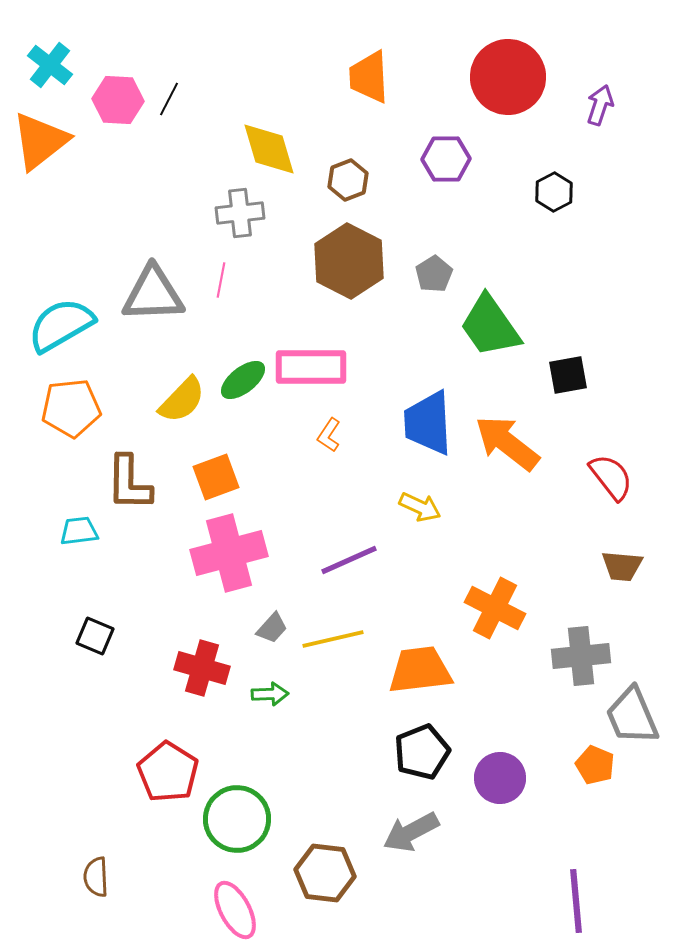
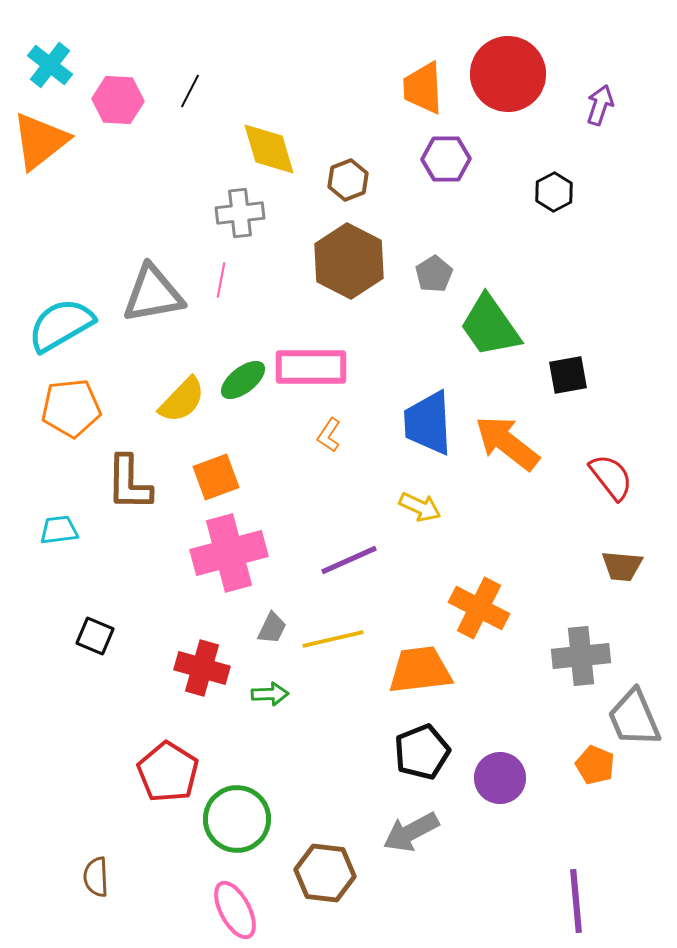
orange trapezoid at (369, 77): moved 54 px right, 11 px down
red circle at (508, 77): moved 3 px up
black line at (169, 99): moved 21 px right, 8 px up
gray triangle at (153, 294): rotated 8 degrees counterclockwise
cyan trapezoid at (79, 531): moved 20 px left, 1 px up
orange cross at (495, 608): moved 16 px left
gray trapezoid at (272, 628): rotated 16 degrees counterclockwise
gray trapezoid at (632, 716): moved 2 px right, 2 px down
